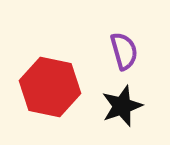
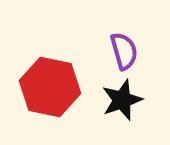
black star: moved 6 px up
